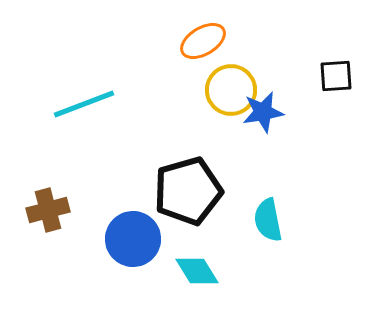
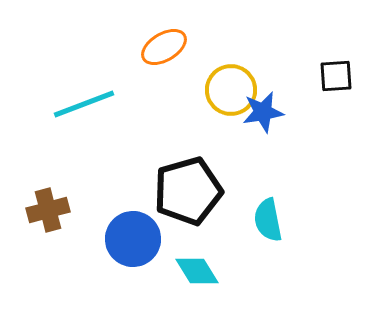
orange ellipse: moved 39 px left, 6 px down
